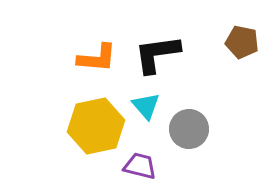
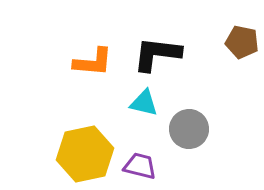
black L-shape: rotated 15 degrees clockwise
orange L-shape: moved 4 px left, 4 px down
cyan triangle: moved 2 px left, 3 px up; rotated 36 degrees counterclockwise
yellow hexagon: moved 11 px left, 28 px down
